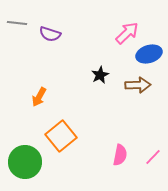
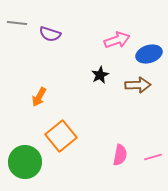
pink arrow: moved 10 px left, 7 px down; rotated 25 degrees clockwise
pink line: rotated 30 degrees clockwise
